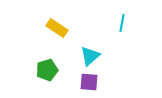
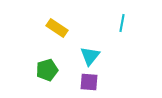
cyan triangle: rotated 10 degrees counterclockwise
